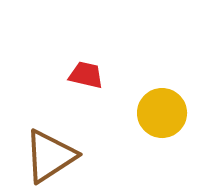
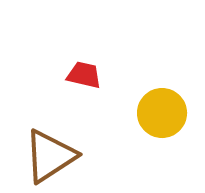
red trapezoid: moved 2 px left
